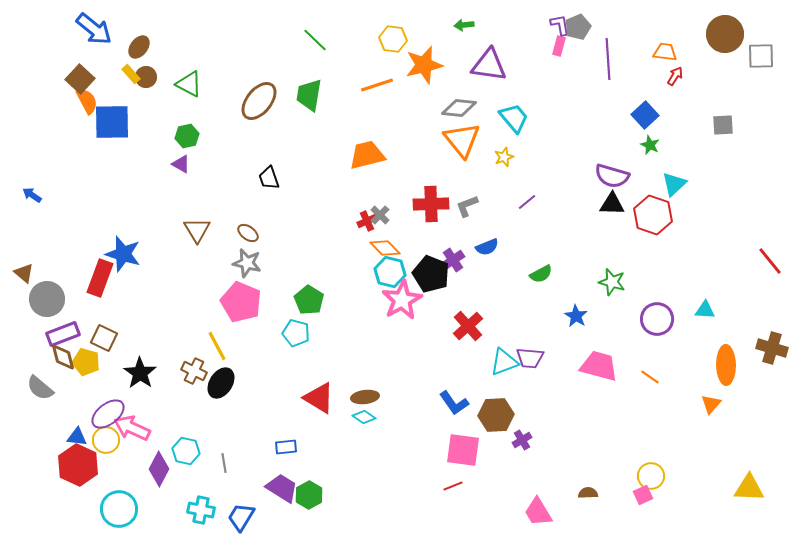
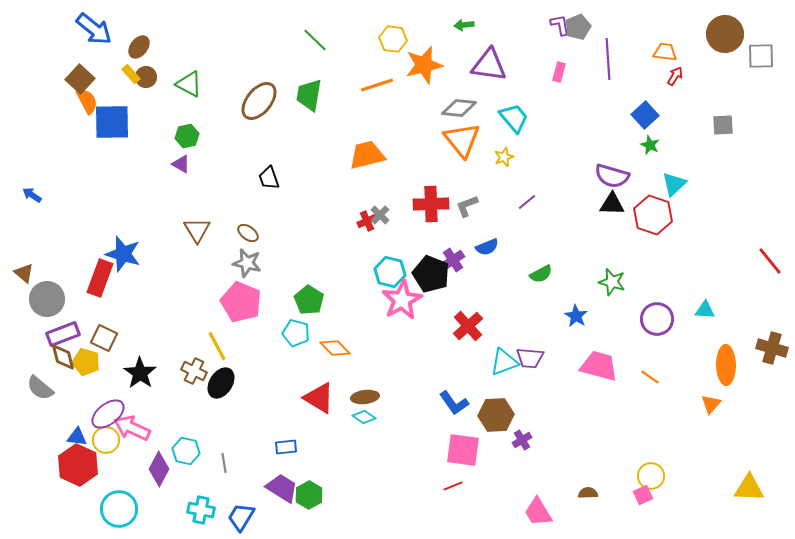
pink rectangle at (559, 46): moved 26 px down
orange diamond at (385, 248): moved 50 px left, 100 px down
